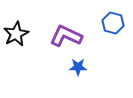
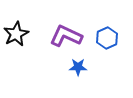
blue hexagon: moved 6 px left, 15 px down; rotated 20 degrees clockwise
